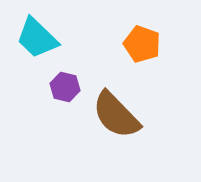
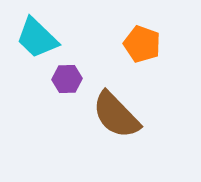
purple hexagon: moved 2 px right, 8 px up; rotated 16 degrees counterclockwise
